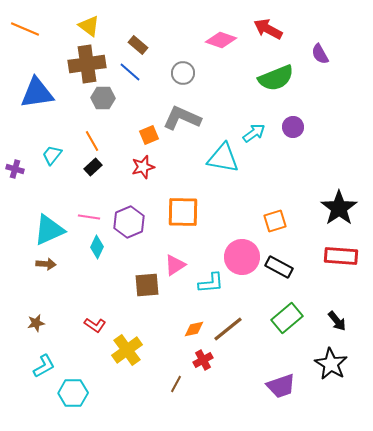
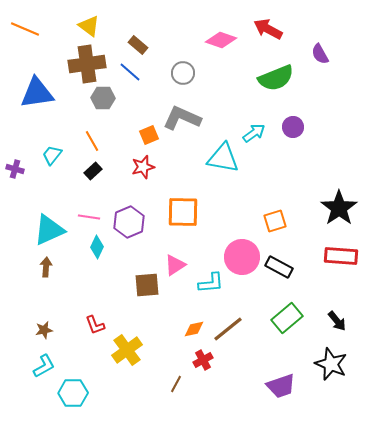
black rectangle at (93, 167): moved 4 px down
brown arrow at (46, 264): moved 3 px down; rotated 90 degrees counterclockwise
brown star at (36, 323): moved 8 px right, 7 px down
red L-shape at (95, 325): rotated 35 degrees clockwise
black star at (331, 364): rotated 8 degrees counterclockwise
